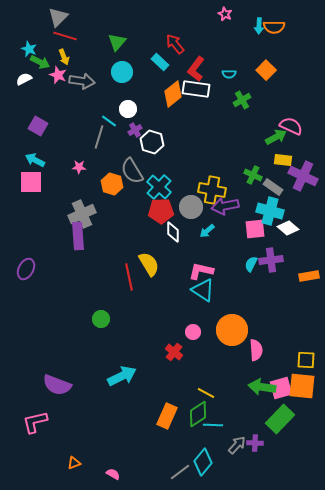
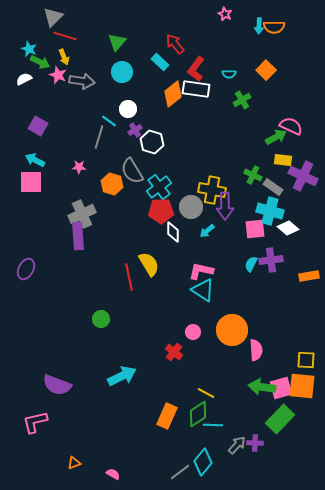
gray triangle at (58, 17): moved 5 px left
cyan cross at (159, 187): rotated 10 degrees clockwise
purple arrow at (225, 206): rotated 80 degrees counterclockwise
